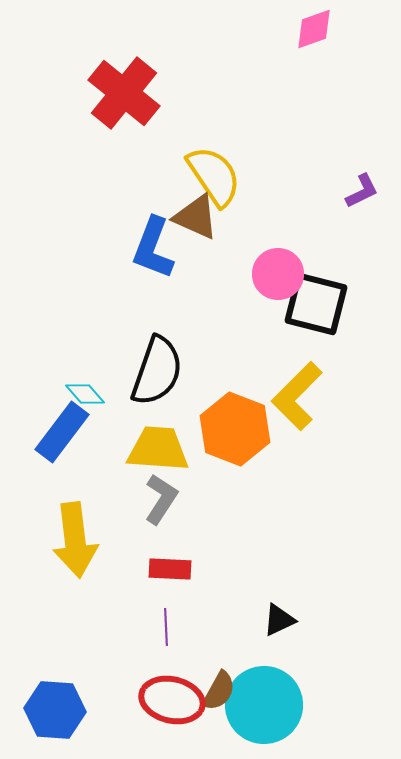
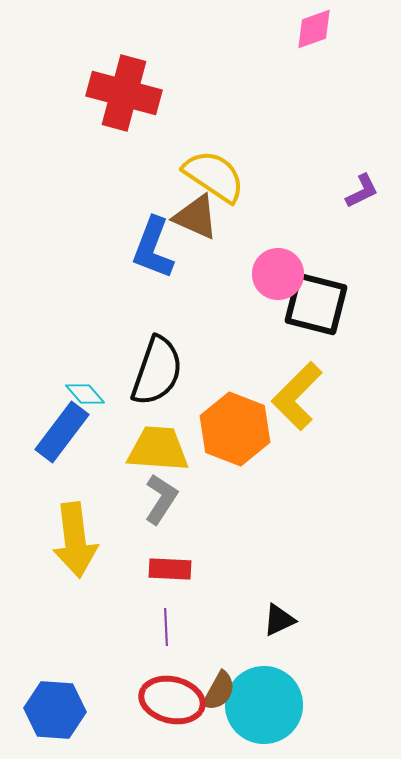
red cross: rotated 24 degrees counterclockwise
yellow semicircle: rotated 22 degrees counterclockwise
